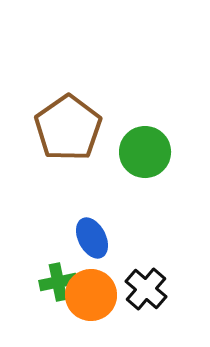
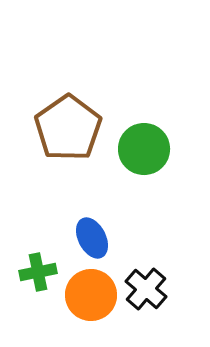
green circle: moved 1 px left, 3 px up
green cross: moved 20 px left, 10 px up
